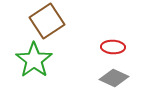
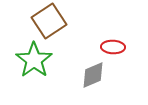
brown square: moved 2 px right
gray diamond: moved 21 px left, 3 px up; rotated 48 degrees counterclockwise
